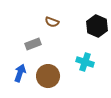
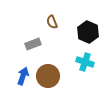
brown semicircle: rotated 48 degrees clockwise
black hexagon: moved 9 px left, 6 px down
blue arrow: moved 3 px right, 3 px down
